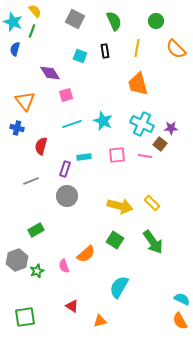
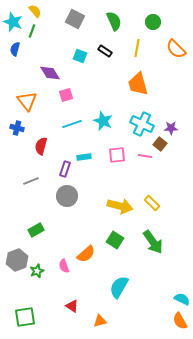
green circle at (156, 21): moved 3 px left, 1 px down
black rectangle at (105, 51): rotated 48 degrees counterclockwise
orange triangle at (25, 101): moved 2 px right
